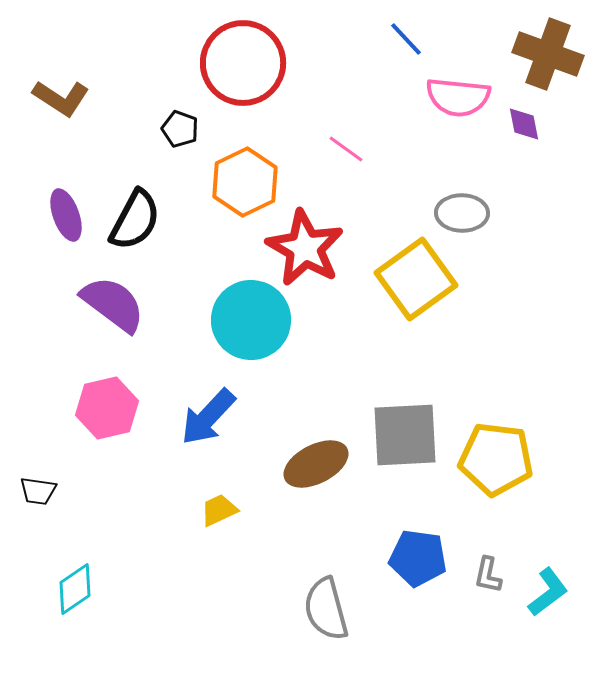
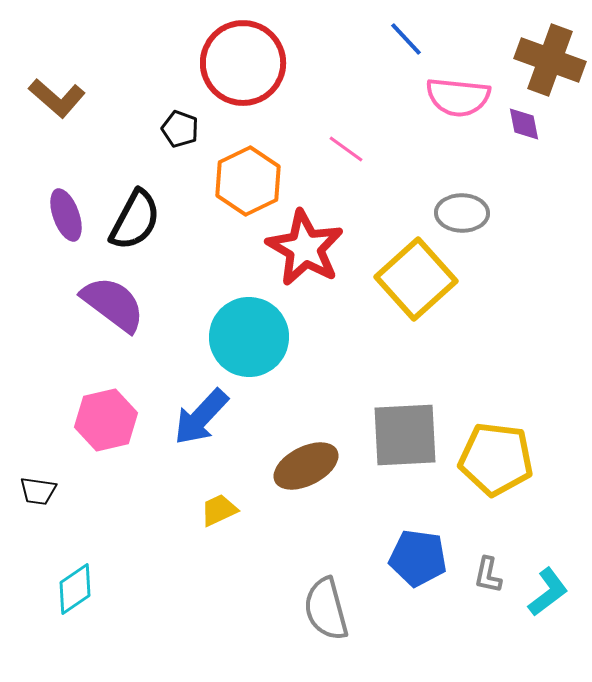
brown cross: moved 2 px right, 6 px down
brown L-shape: moved 4 px left; rotated 8 degrees clockwise
orange hexagon: moved 3 px right, 1 px up
yellow square: rotated 6 degrees counterclockwise
cyan circle: moved 2 px left, 17 px down
pink hexagon: moved 1 px left, 12 px down
blue arrow: moved 7 px left
brown ellipse: moved 10 px left, 2 px down
